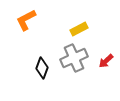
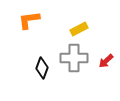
orange L-shape: moved 3 px right; rotated 20 degrees clockwise
gray cross: rotated 24 degrees clockwise
